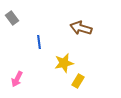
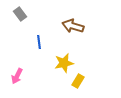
gray rectangle: moved 8 px right, 4 px up
brown arrow: moved 8 px left, 2 px up
pink arrow: moved 3 px up
